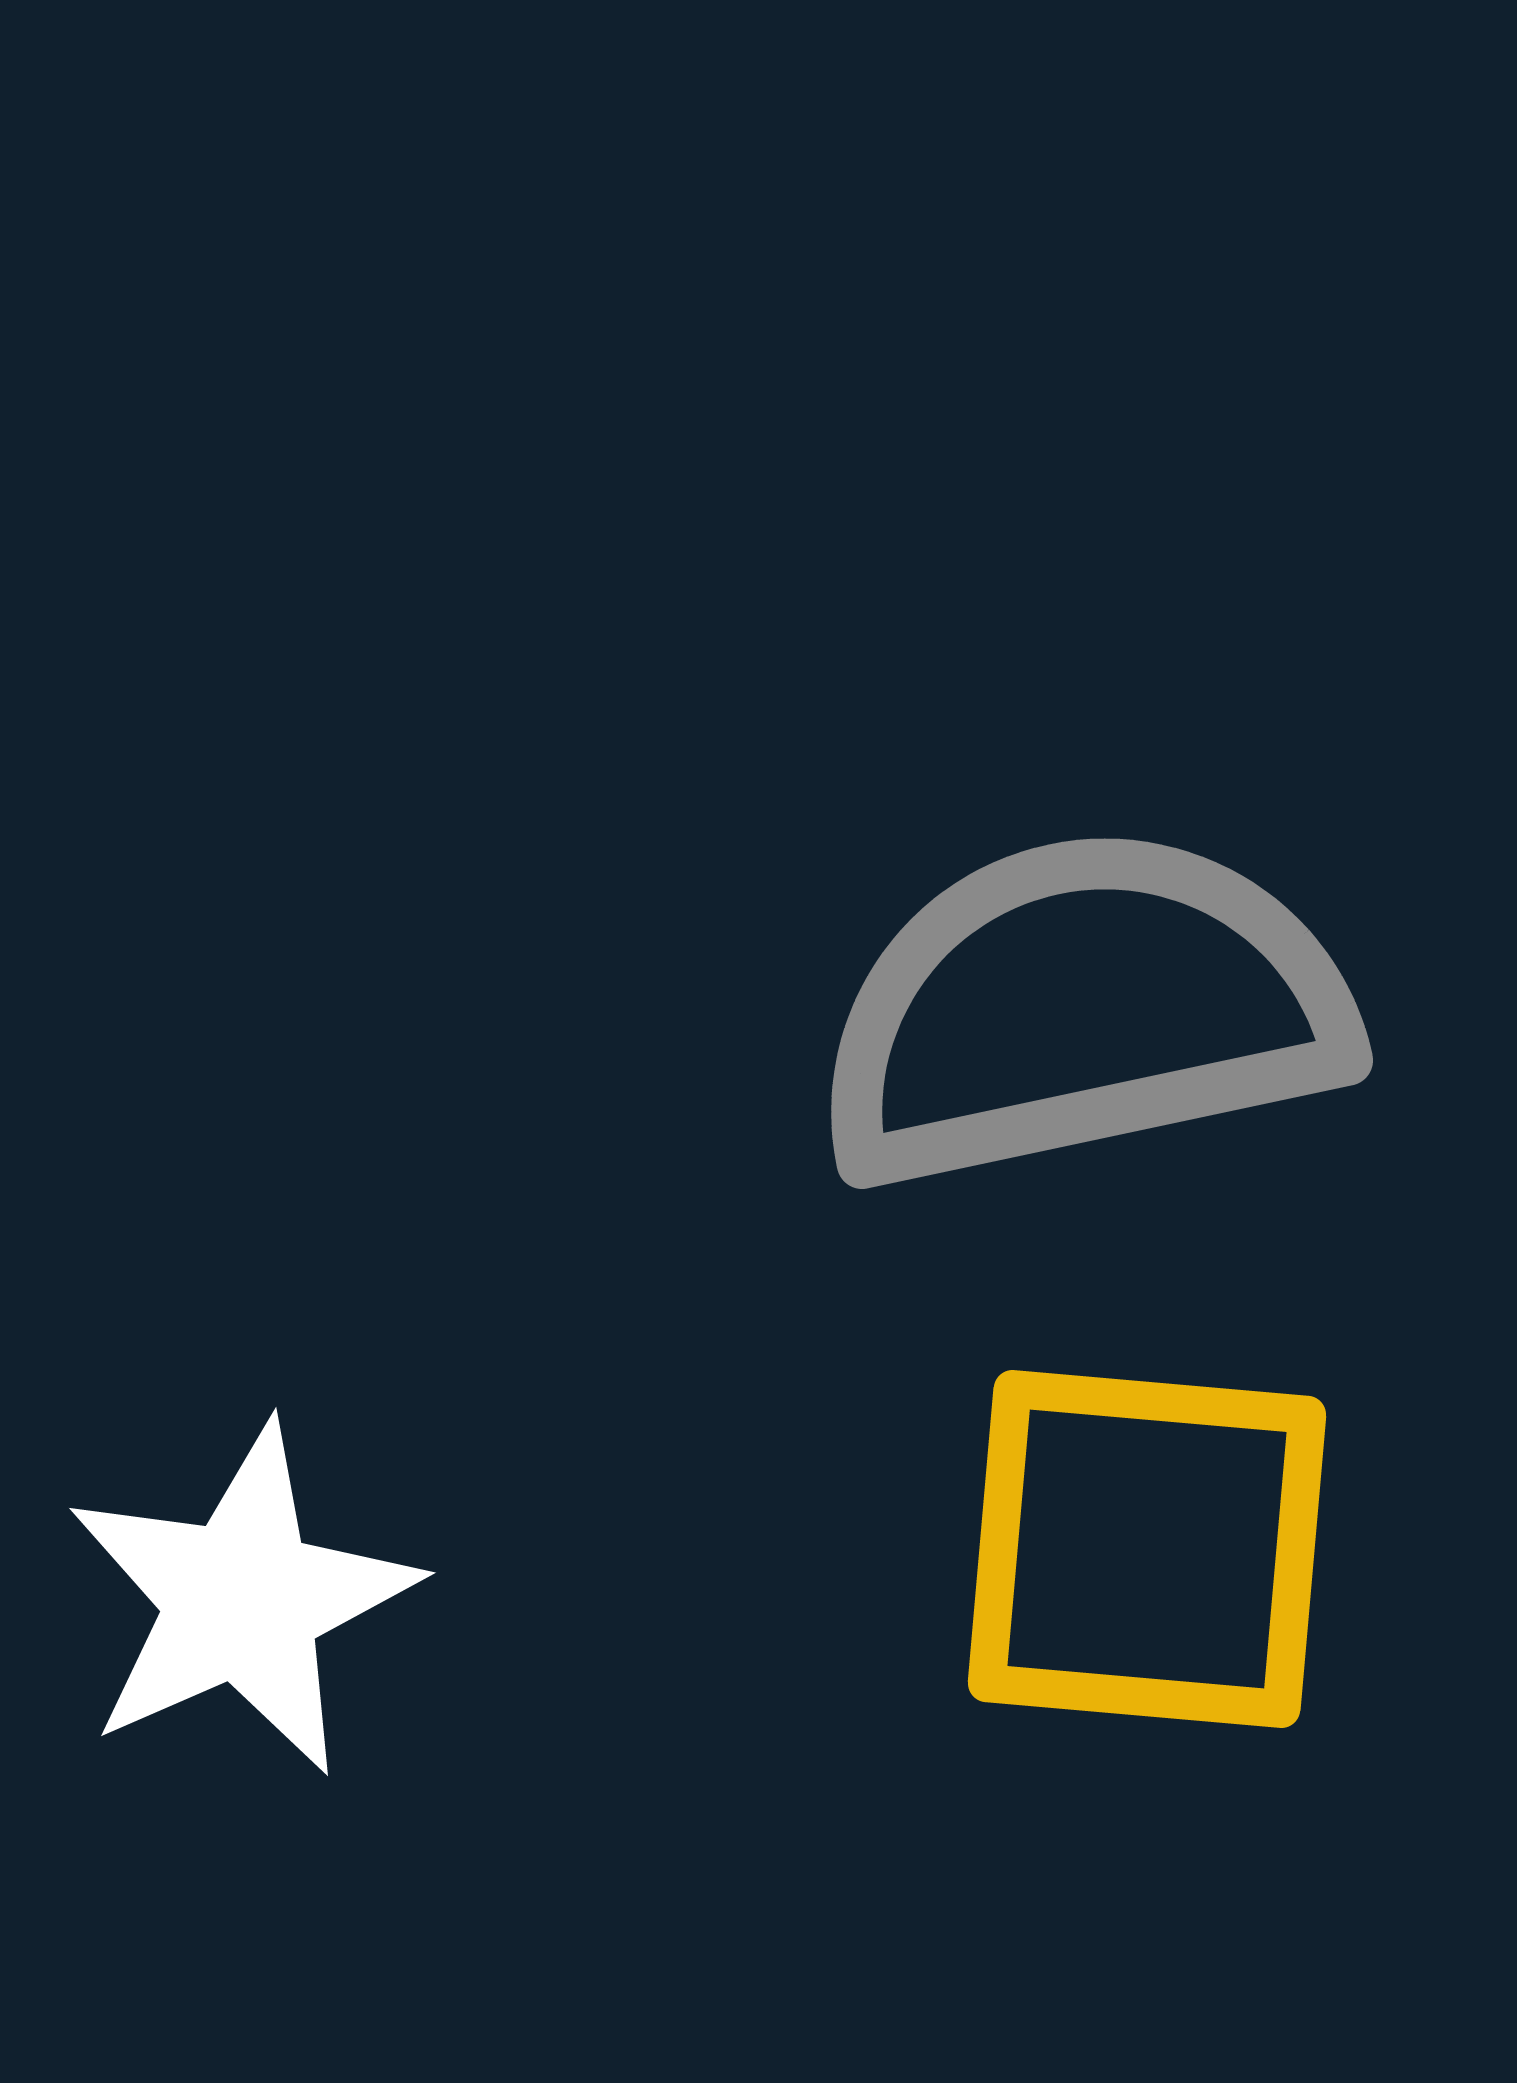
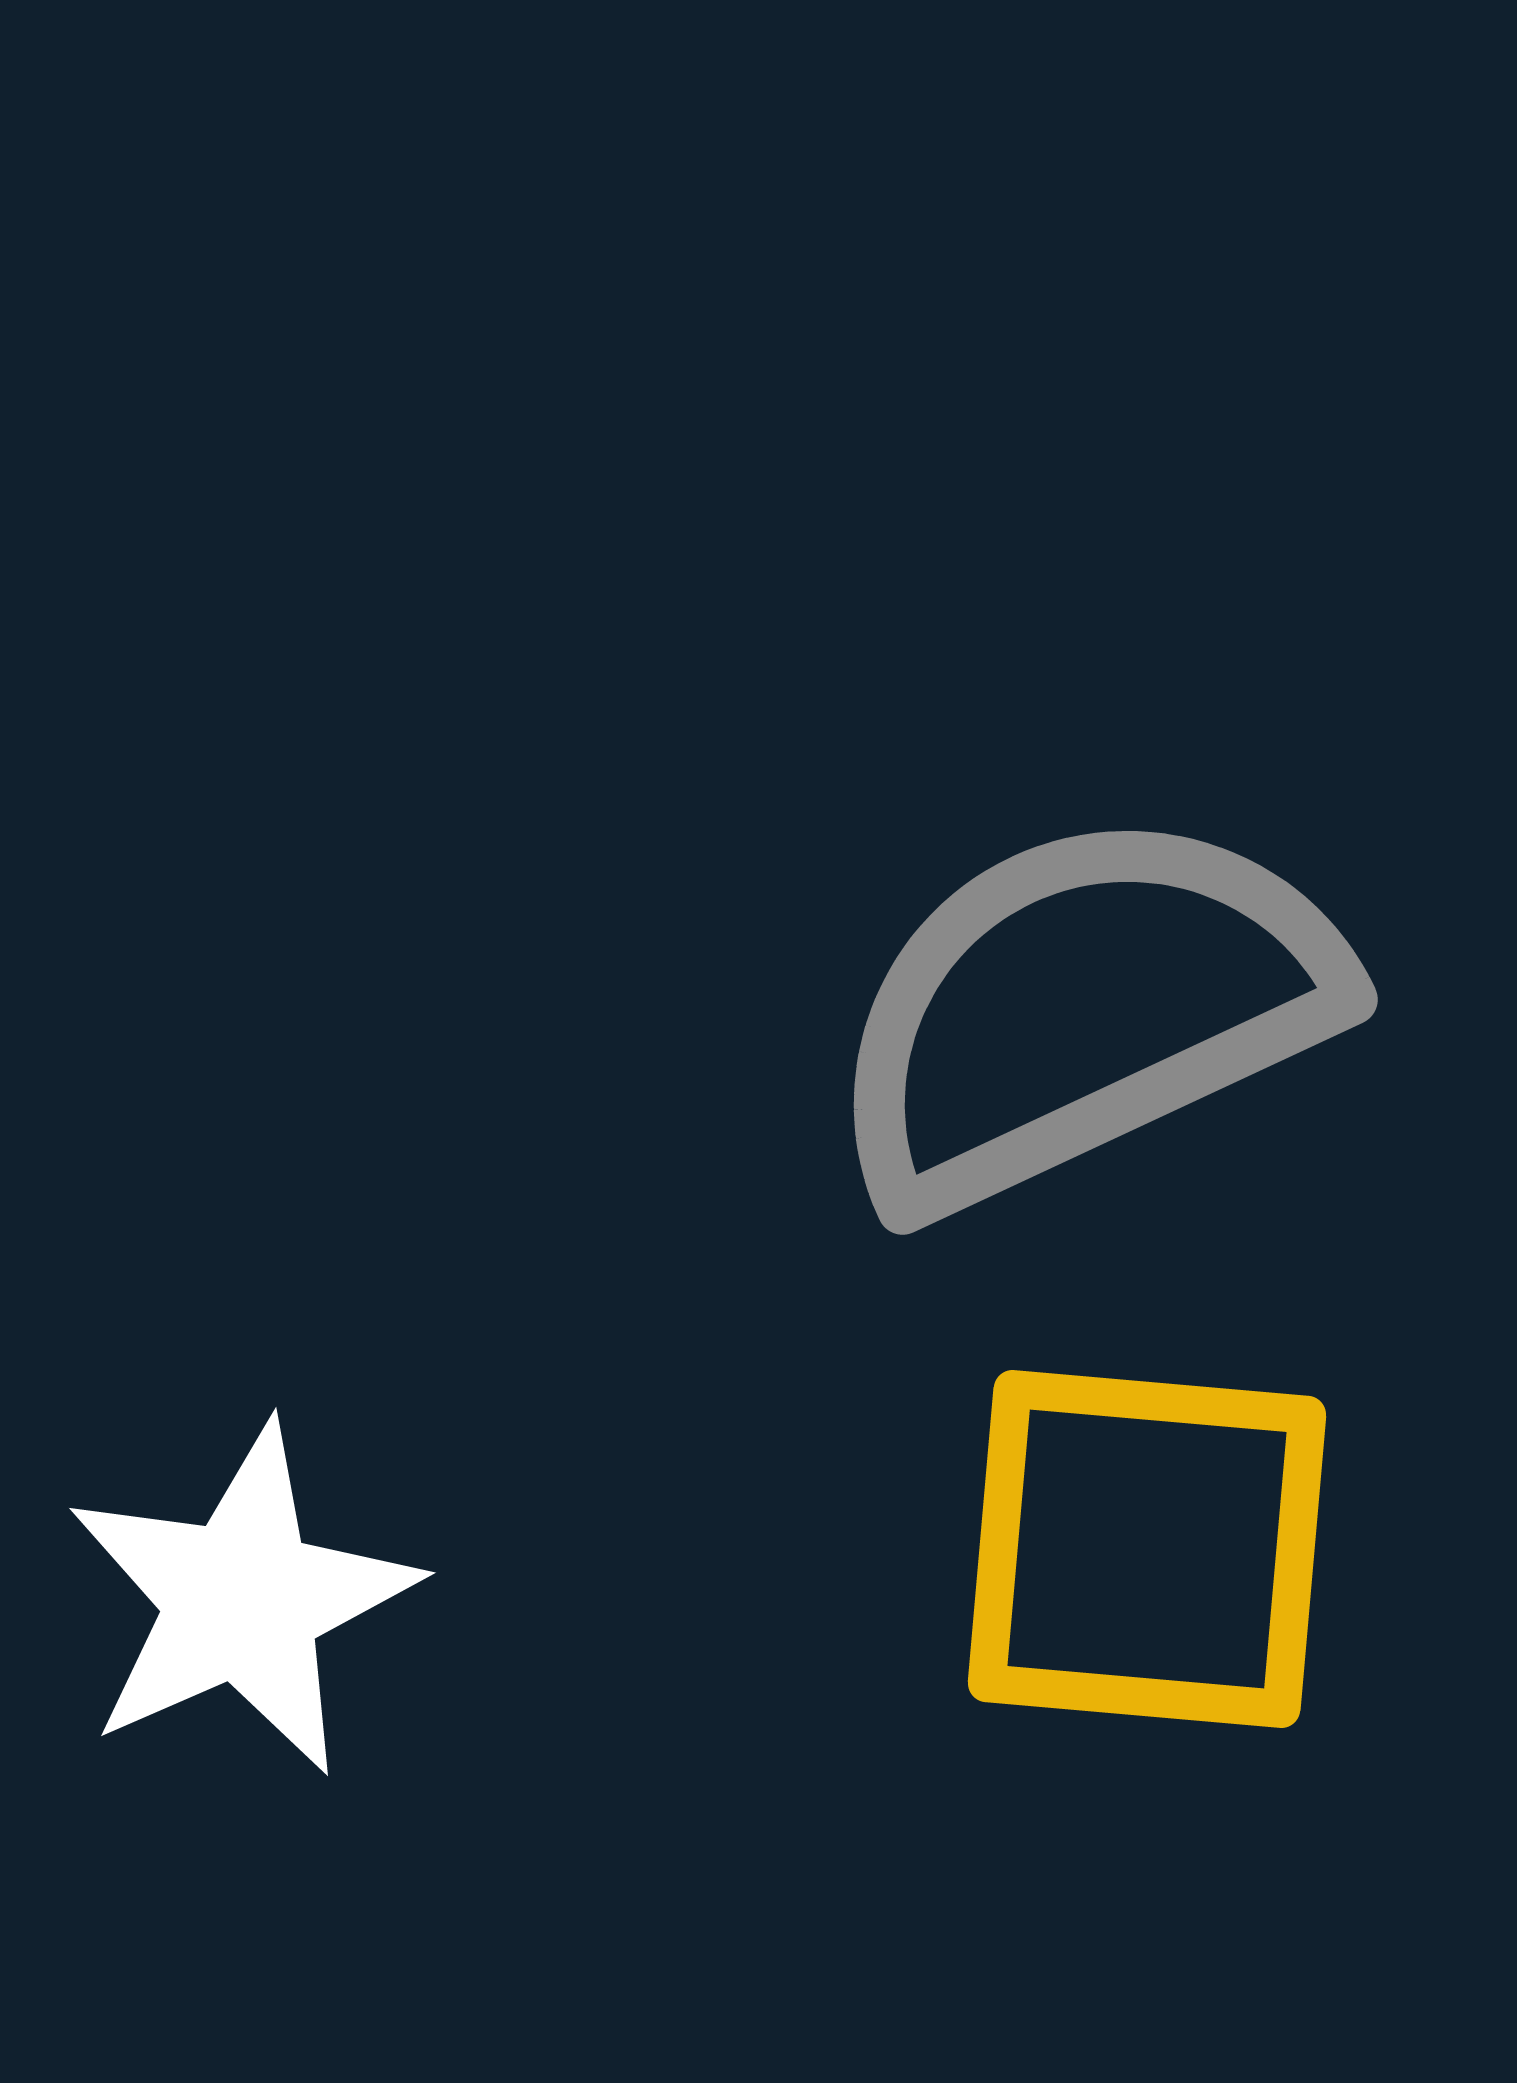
gray semicircle: rotated 13 degrees counterclockwise
